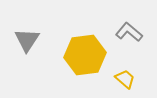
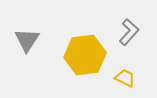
gray L-shape: rotated 92 degrees clockwise
yellow trapezoid: moved 1 px up; rotated 15 degrees counterclockwise
